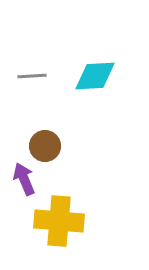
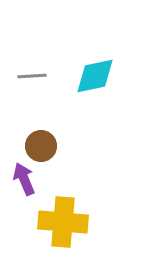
cyan diamond: rotated 9 degrees counterclockwise
brown circle: moved 4 px left
yellow cross: moved 4 px right, 1 px down
